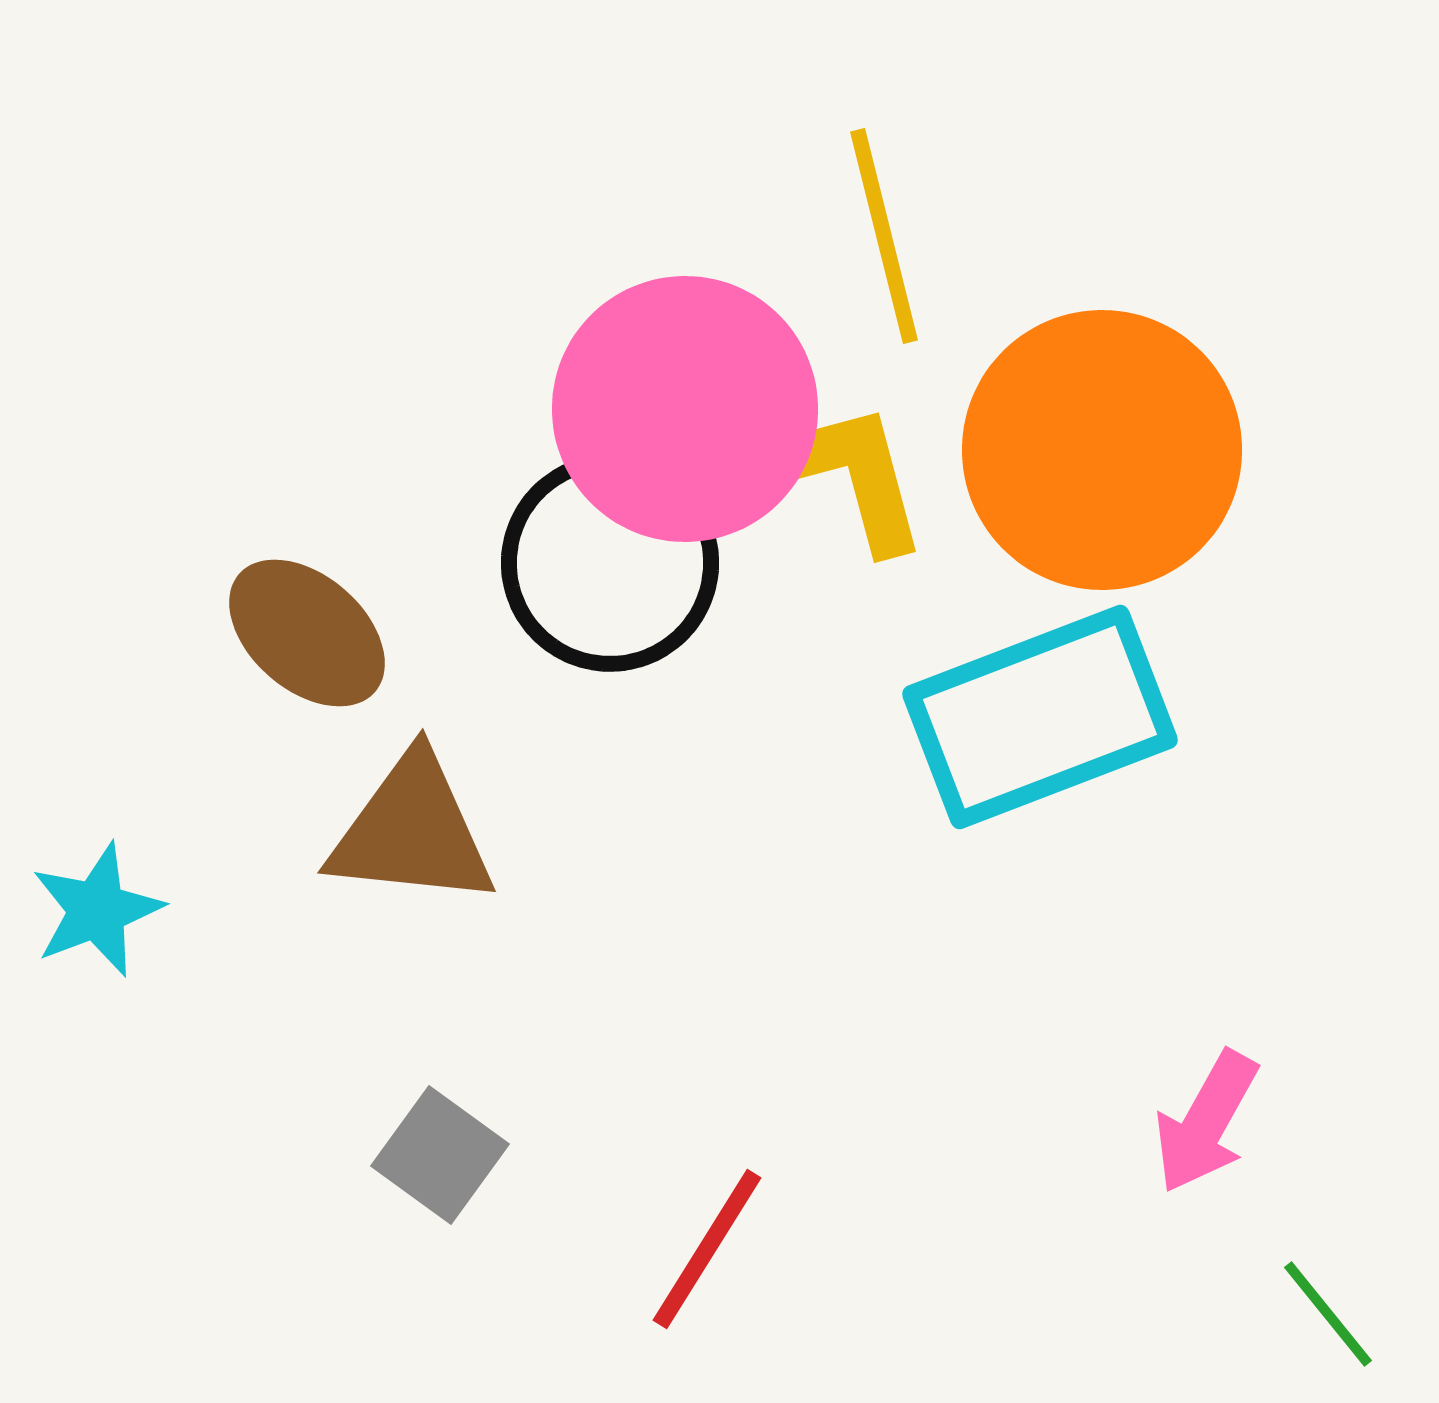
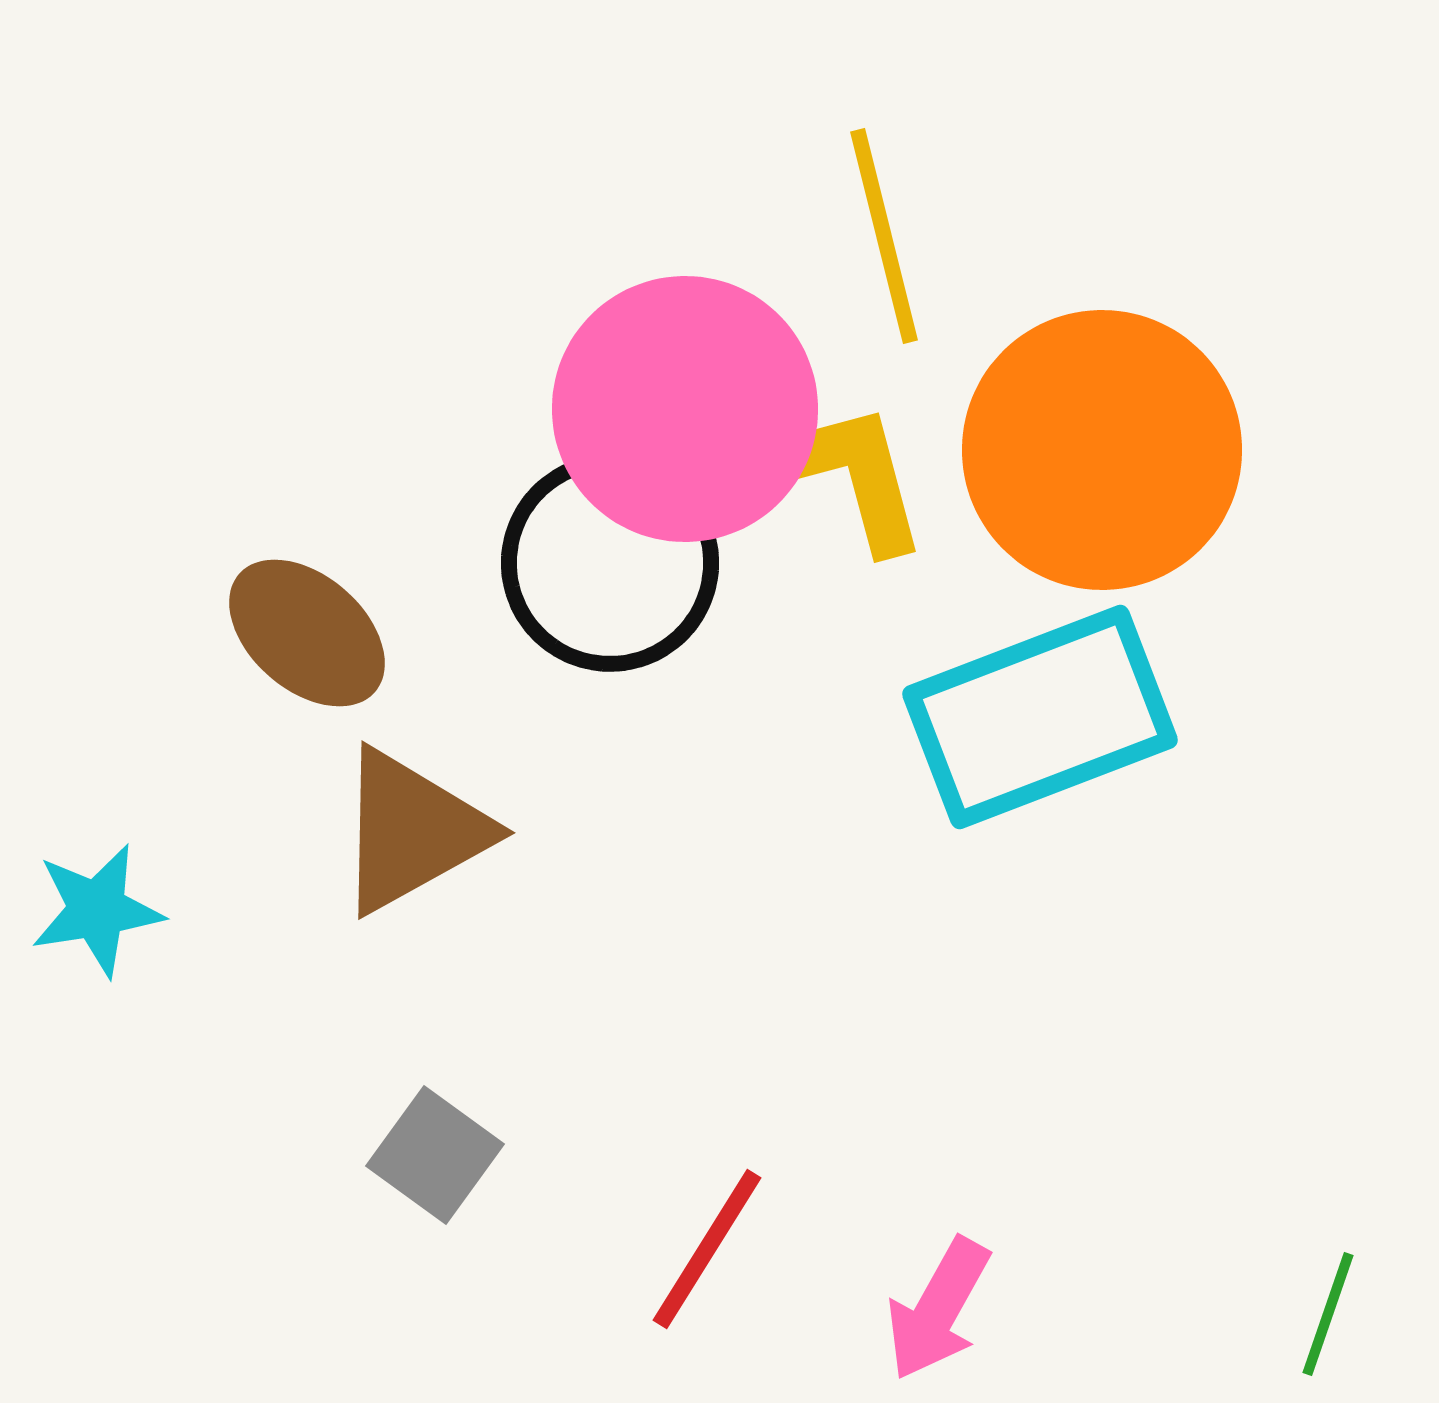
brown triangle: rotated 35 degrees counterclockwise
cyan star: rotated 12 degrees clockwise
pink arrow: moved 268 px left, 187 px down
gray square: moved 5 px left
green line: rotated 58 degrees clockwise
